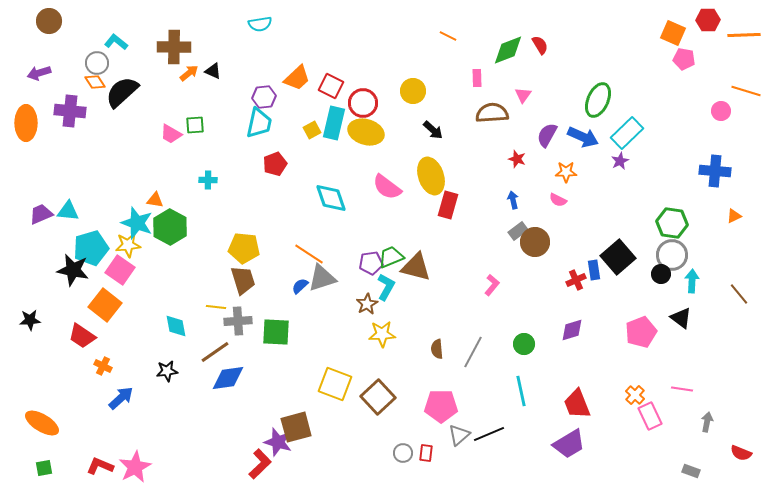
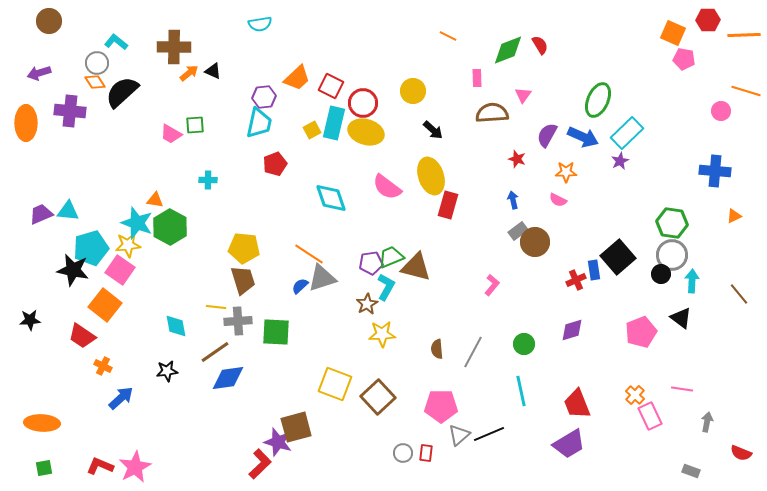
orange ellipse at (42, 423): rotated 28 degrees counterclockwise
